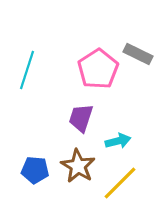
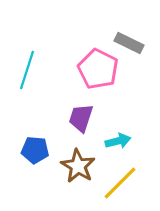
gray rectangle: moved 9 px left, 11 px up
pink pentagon: rotated 12 degrees counterclockwise
blue pentagon: moved 20 px up
